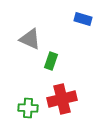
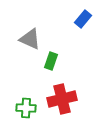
blue rectangle: rotated 66 degrees counterclockwise
green cross: moved 2 px left
